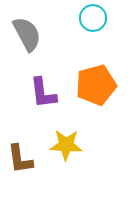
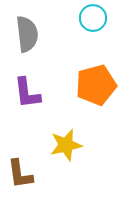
gray semicircle: rotated 21 degrees clockwise
purple L-shape: moved 16 px left
yellow star: rotated 16 degrees counterclockwise
brown L-shape: moved 15 px down
